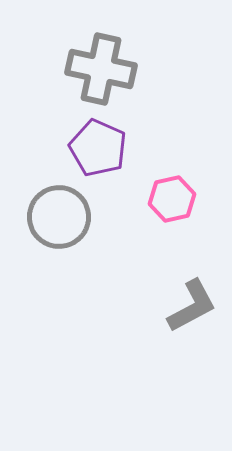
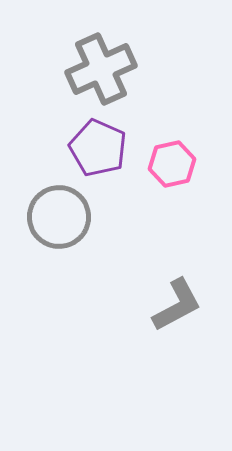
gray cross: rotated 36 degrees counterclockwise
pink hexagon: moved 35 px up
gray L-shape: moved 15 px left, 1 px up
